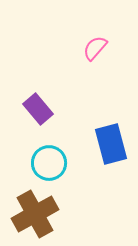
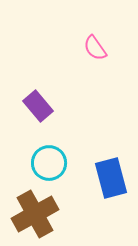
pink semicircle: rotated 76 degrees counterclockwise
purple rectangle: moved 3 px up
blue rectangle: moved 34 px down
